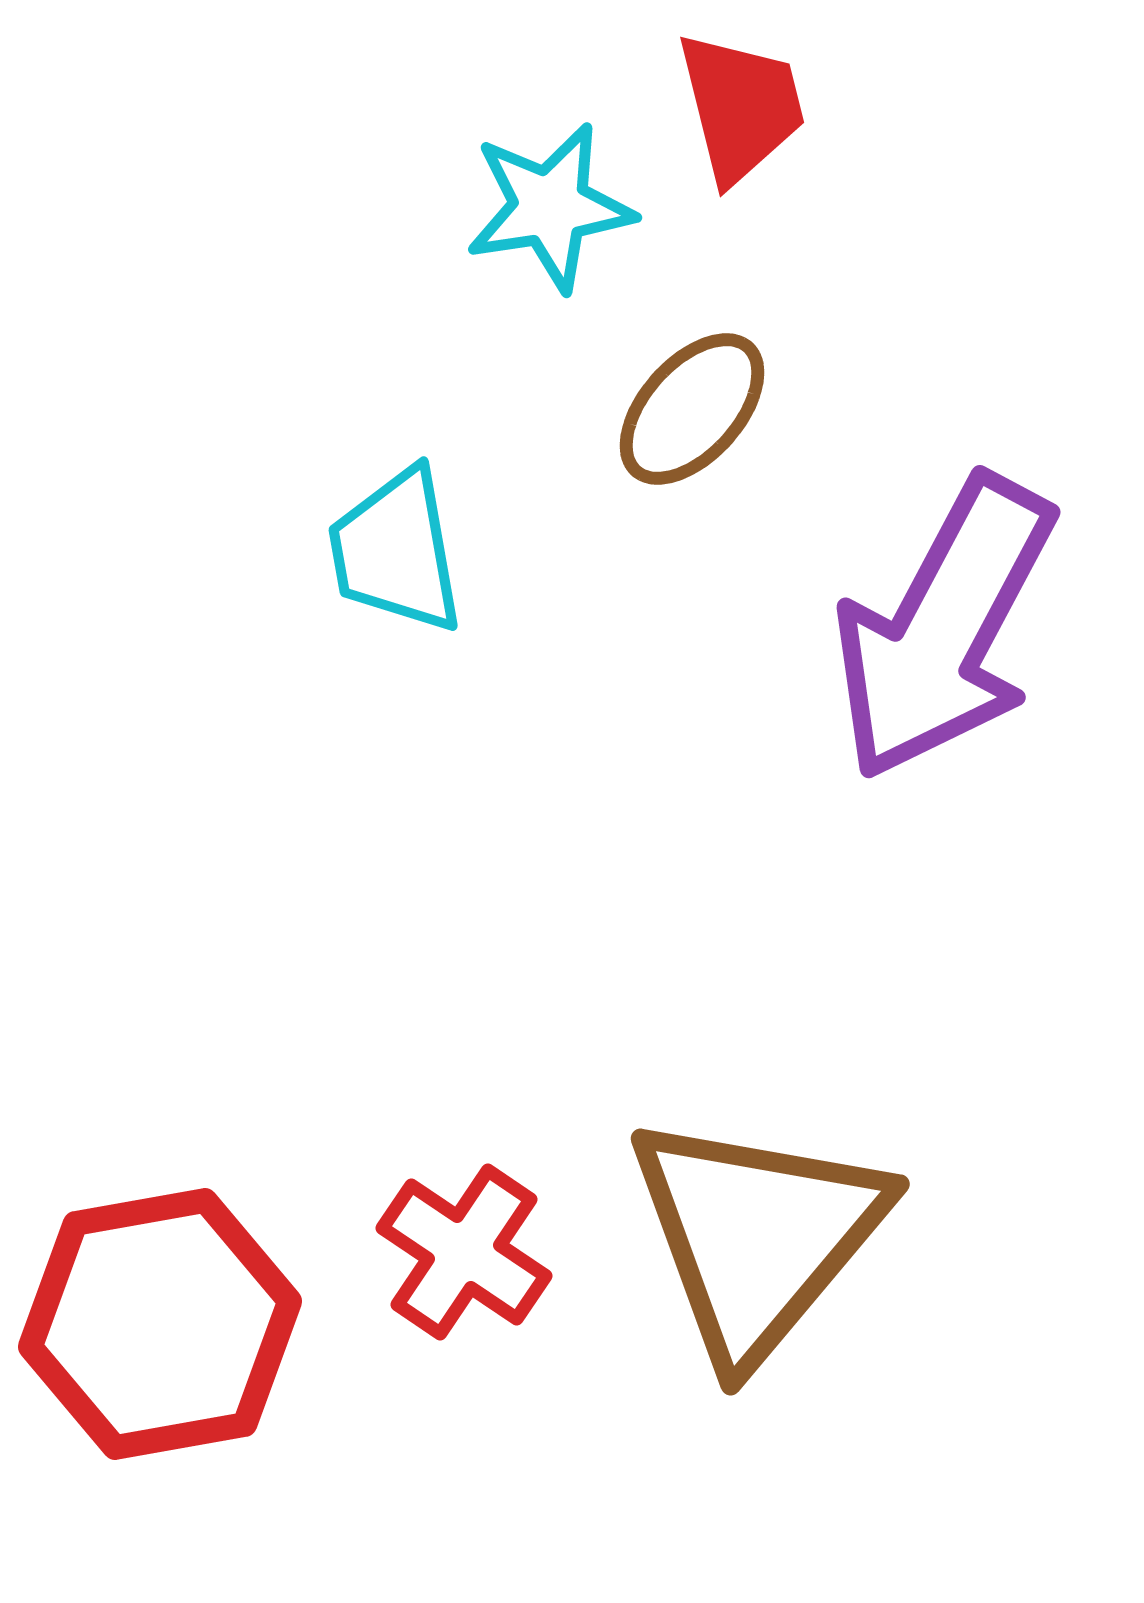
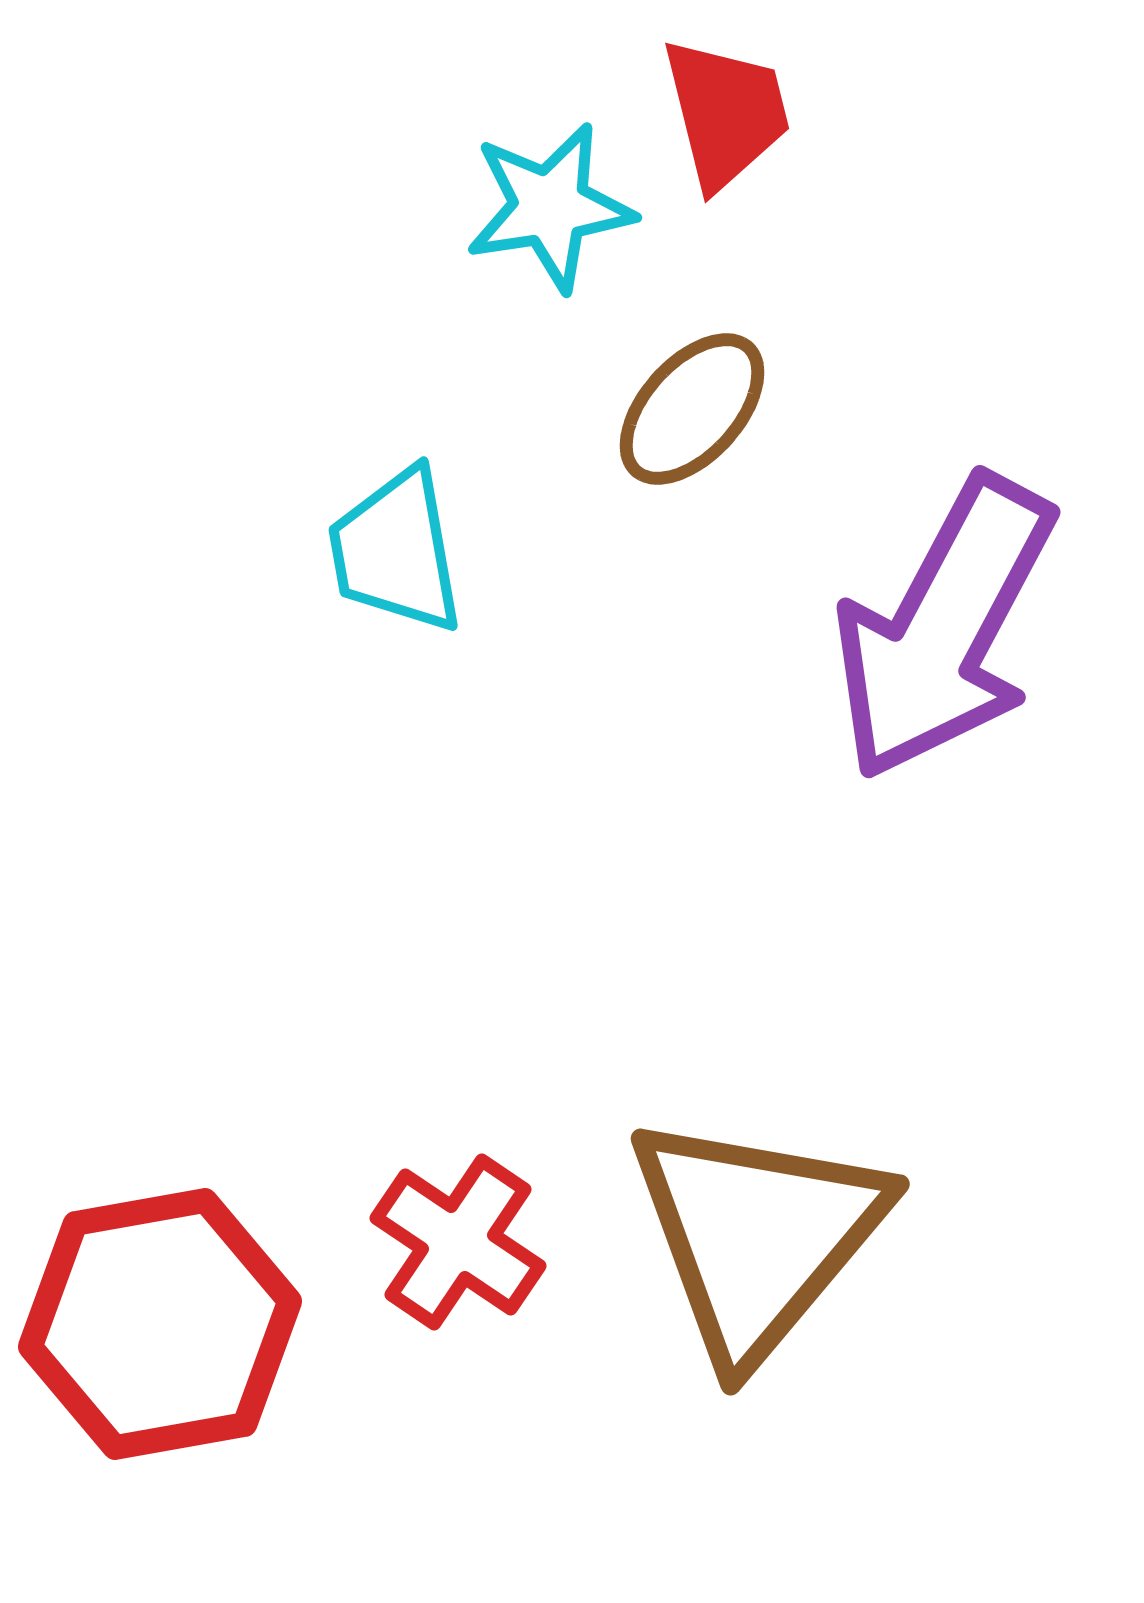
red trapezoid: moved 15 px left, 6 px down
red cross: moved 6 px left, 10 px up
